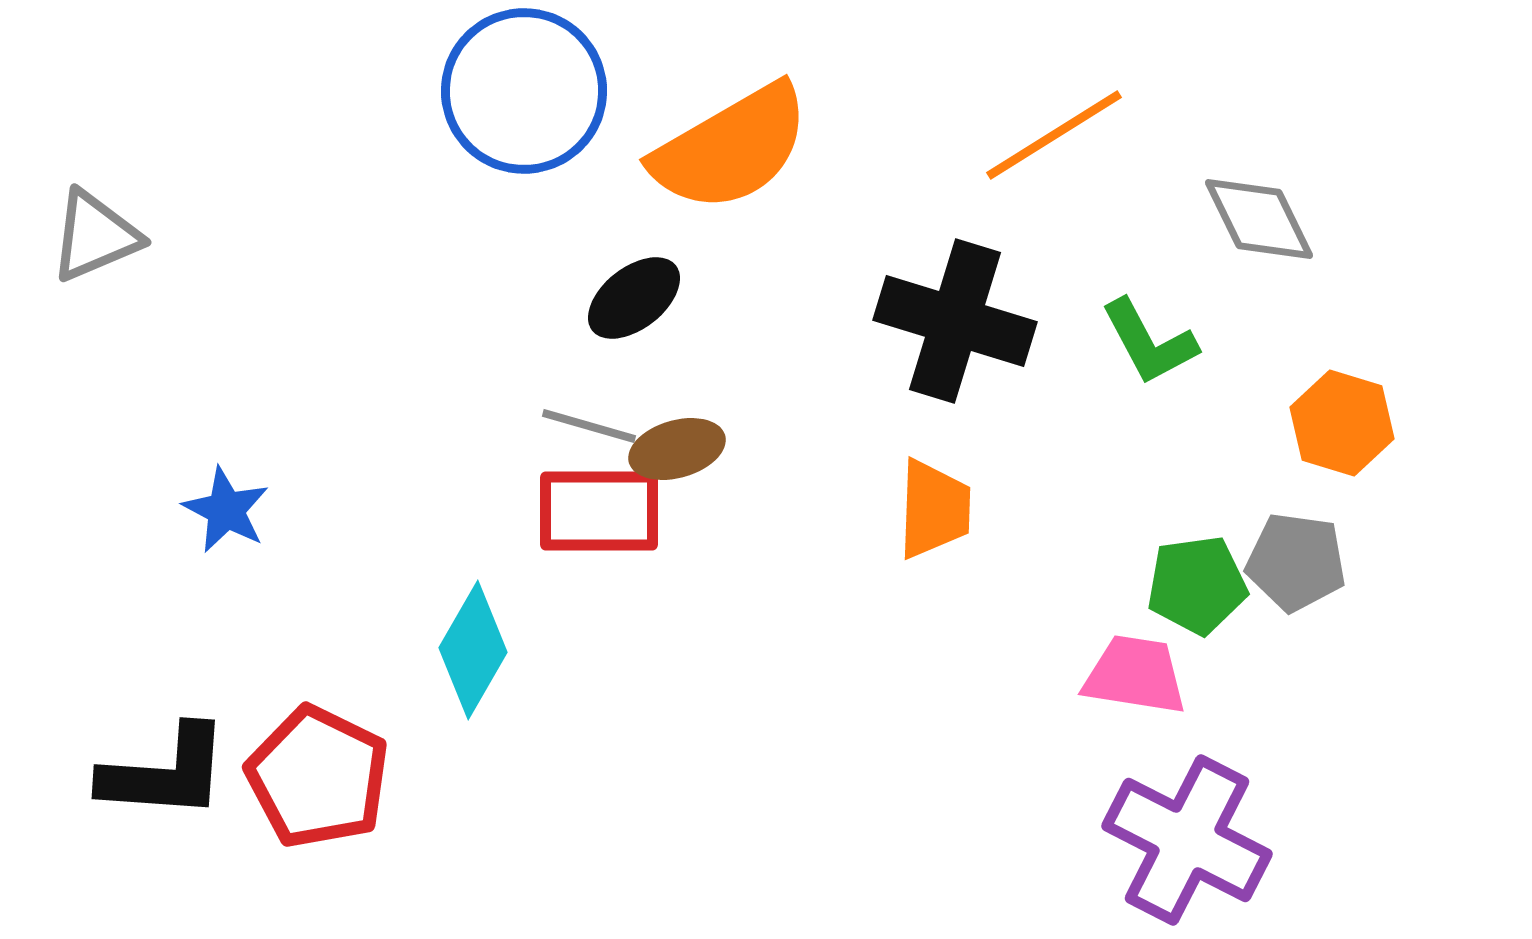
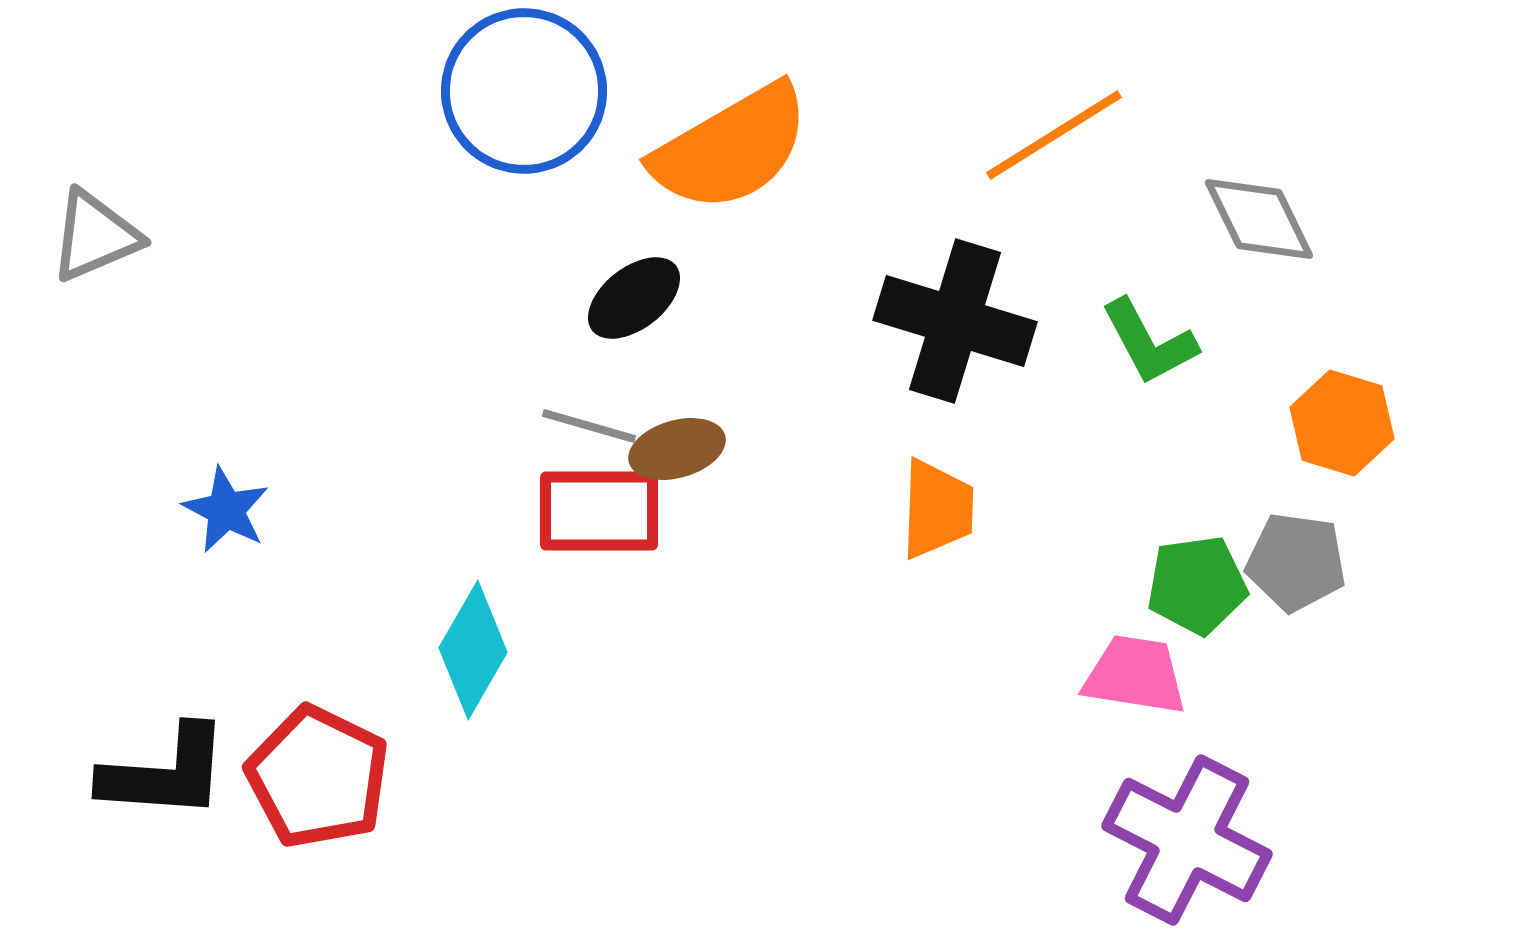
orange trapezoid: moved 3 px right
